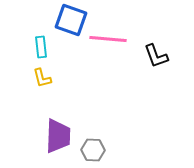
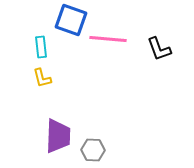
black L-shape: moved 3 px right, 7 px up
